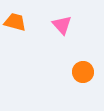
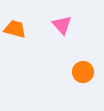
orange trapezoid: moved 7 px down
